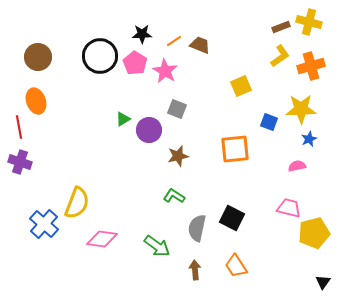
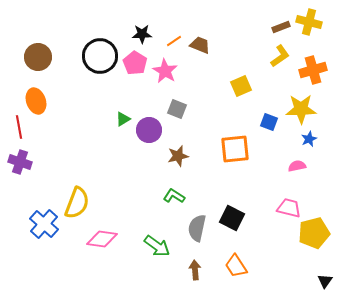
orange cross: moved 2 px right, 4 px down
black triangle: moved 2 px right, 1 px up
